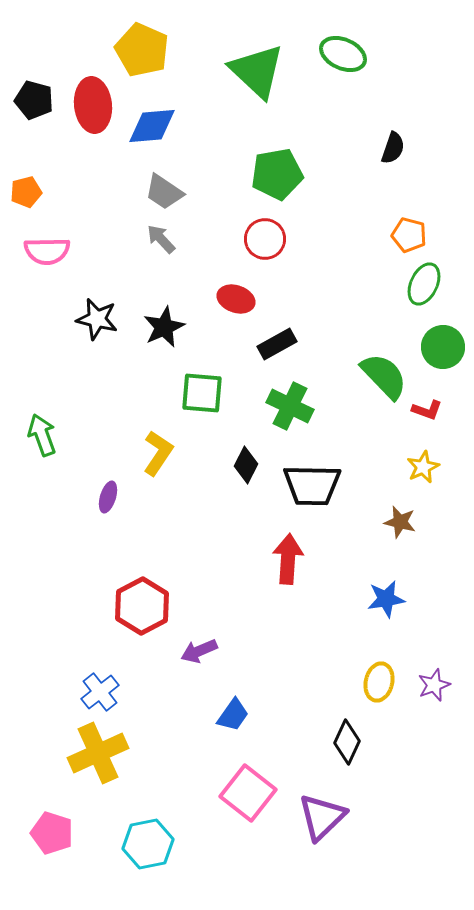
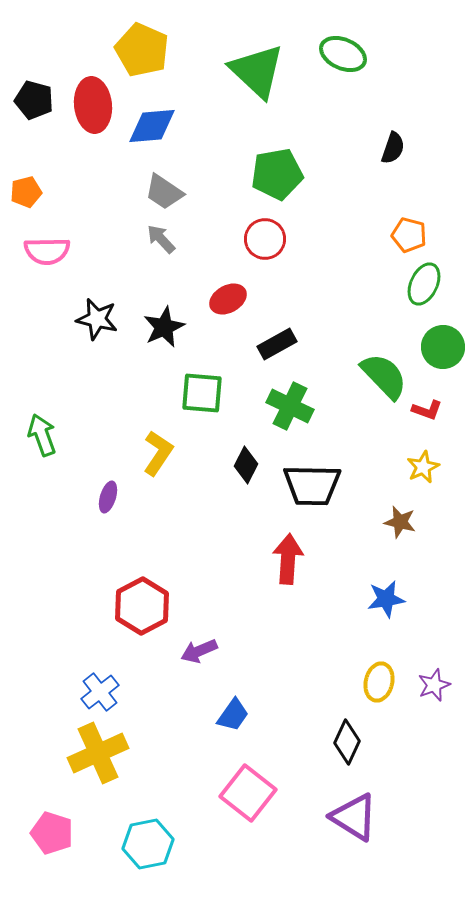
red ellipse at (236, 299): moved 8 px left; rotated 48 degrees counterclockwise
purple triangle at (322, 817): moved 32 px right; rotated 44 degrees counterclockwise
